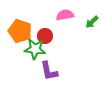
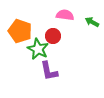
pink semicircle: rotated 18 degrees clockwise
green arrow: rotated 72 degrees clockwise
red circle: moved 8 px right
green star: moved 3 px right; rotated 20 degrees clockwise
